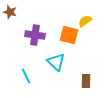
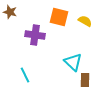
yellow semicircle: rotated 64 degrees clockwise
orange square: moved 10 px left, 18 px up
cyan triangle: moved 17 px right
cyan line: moved 1 px left, 1 px up
brown rectangle: moved 1 px left, 1 px up
